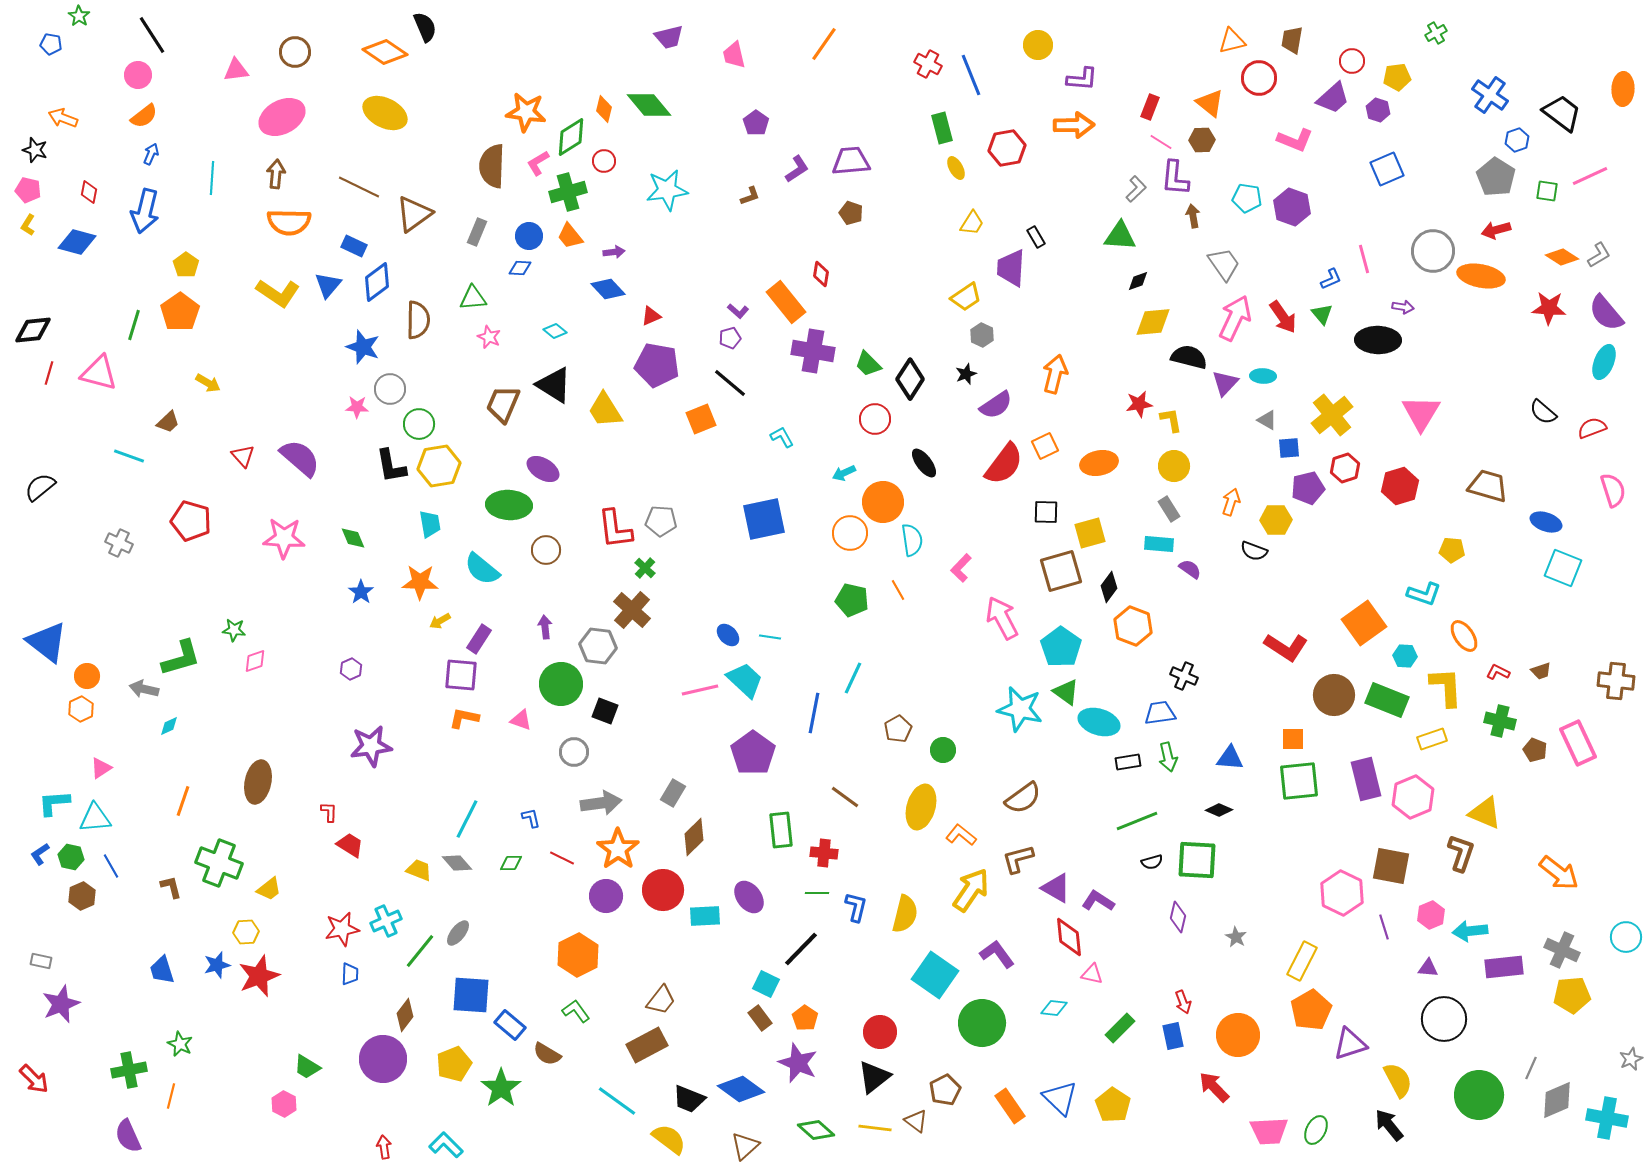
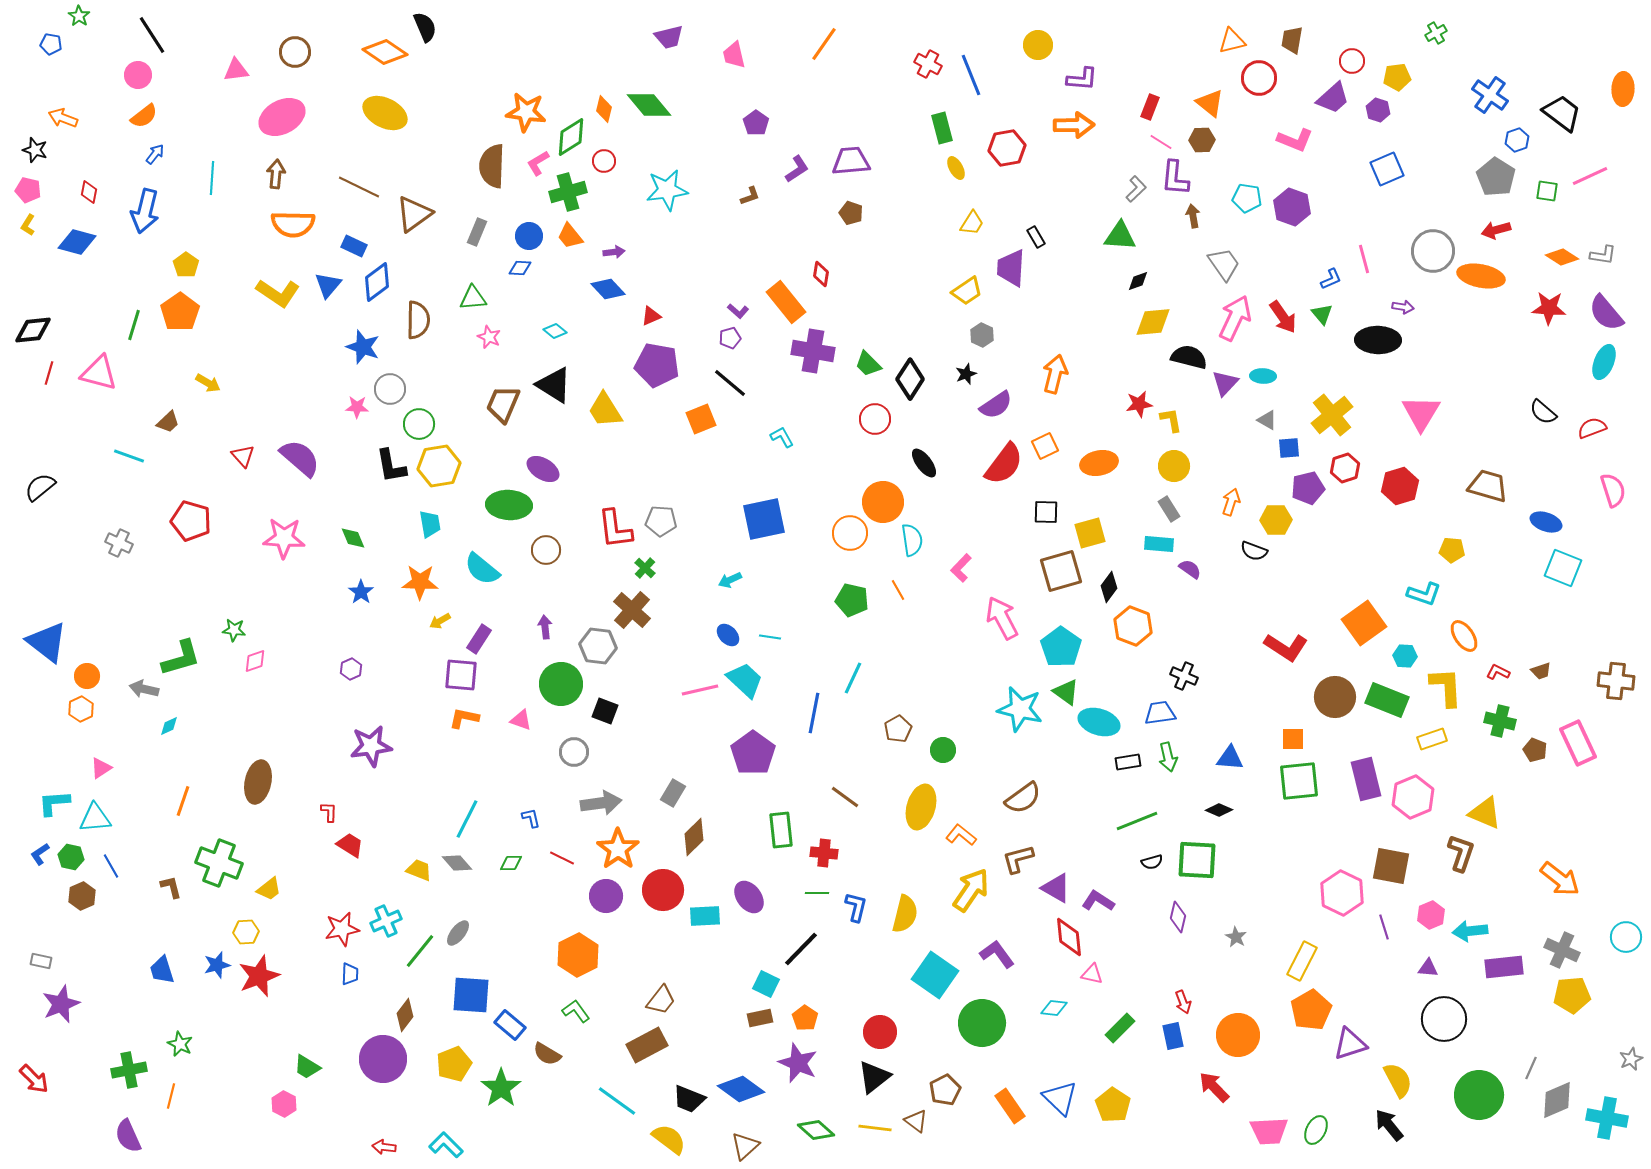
blue arrow at (151, 154): moved 4 px right; rotated 15 degrees clockwise
orange semicircle at (289, 222): moved 4 px right, 2 px down
gray L-shape at (1599, 255): moved 4 px right; rotated 40 degrees clockwise
yellow trapezoid at (966, 297): moved 1 px right, 6 px up
cyan arrow at (844, 473): moved 114 px left, 107 px down
brown circle at (1334, 695): moved 1 px right, 2 px down
orange arrow at (1559, 873): moved 1 px right, 6 px down
brown rectangle at (760, 1018): rotated 65 degrees counterclockwise
red arrow at (384, 1147): rotated 75 degrees counterclockwise
